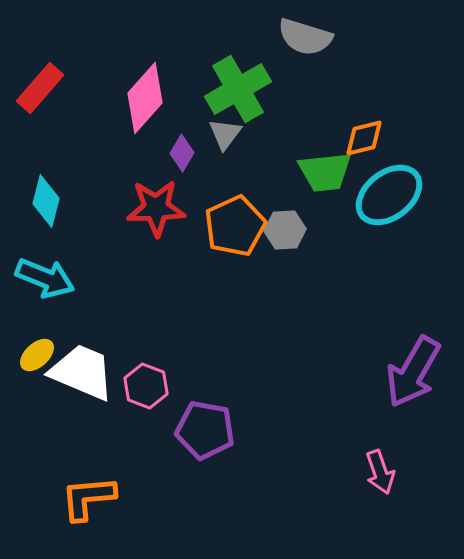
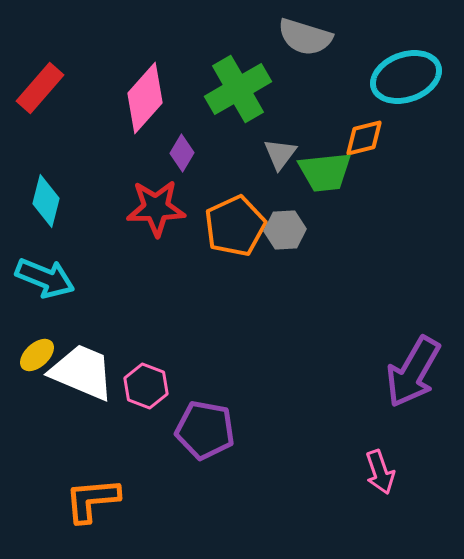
gray triangle: moved 55 px right, 20 px down
cyan ellipse: moved 17 px right, 118 px up; rotated 18 degrees clockwise
orange L-shape: moved 4 px right, 2 px down
